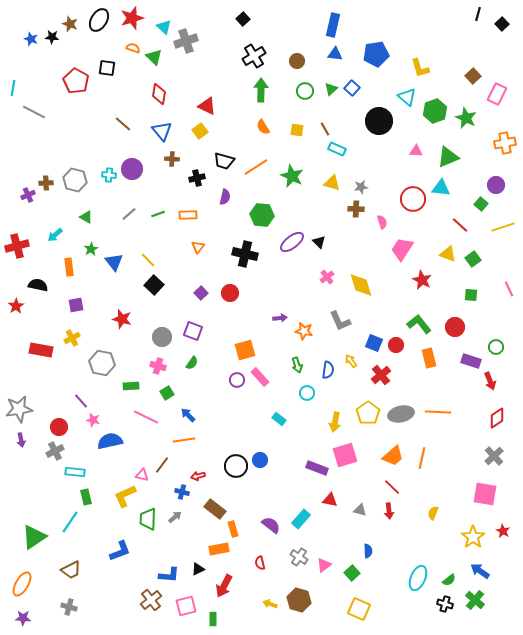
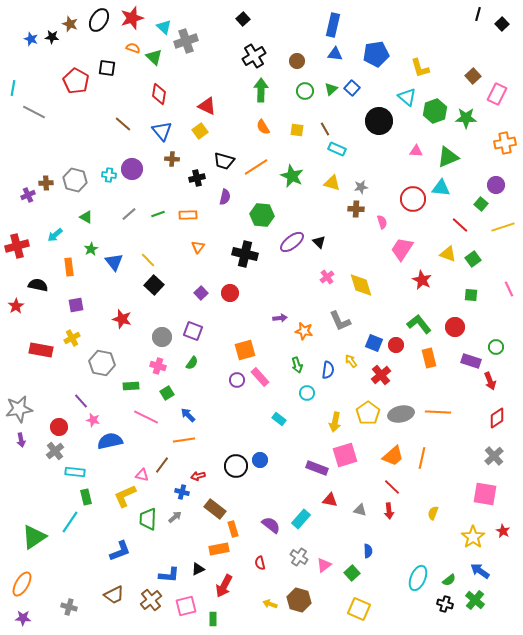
green star at (466, 118): rotated 25 degrees counterclockwise
gray cross at (55, 451): rotated 12 degrees counterclockwise
brown trapezoid at (71, 570): moved 43 px right, 25 px down
